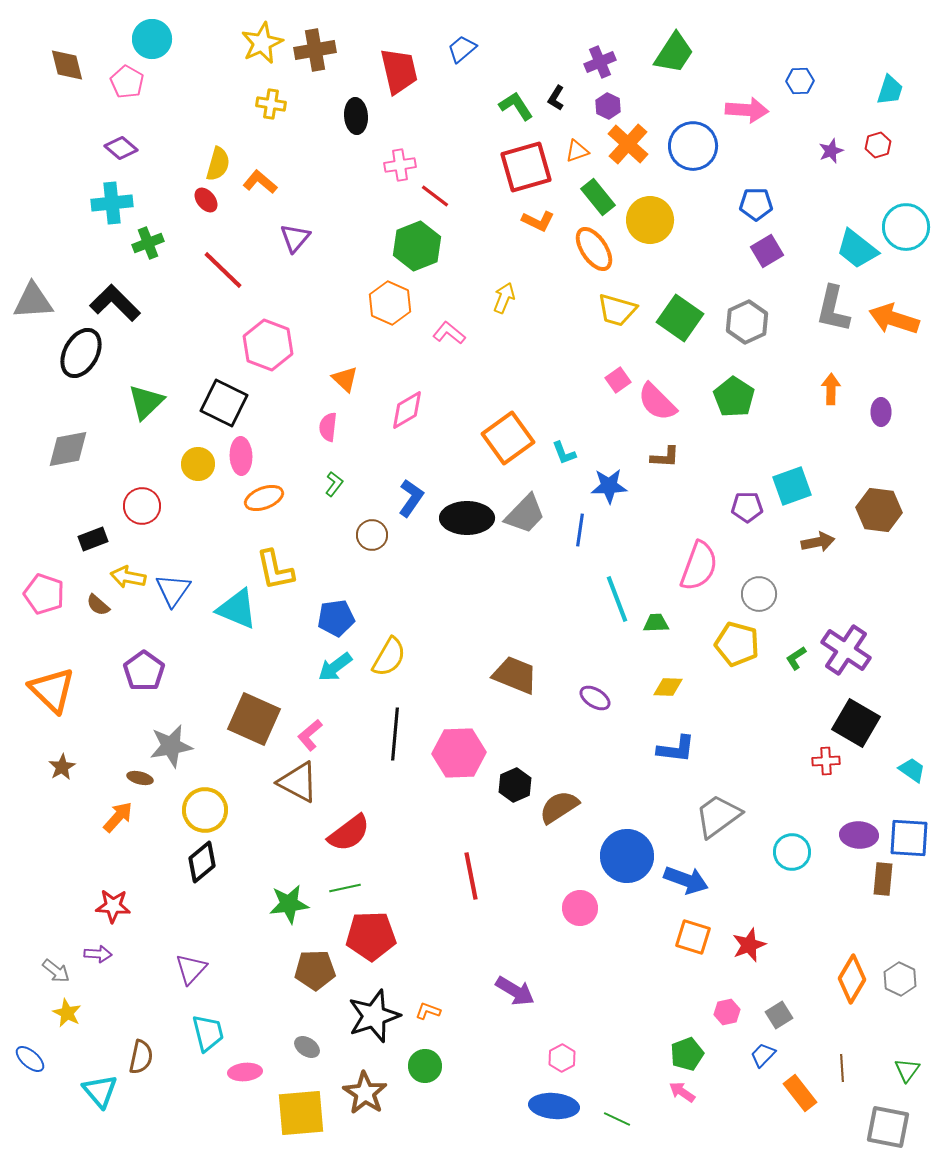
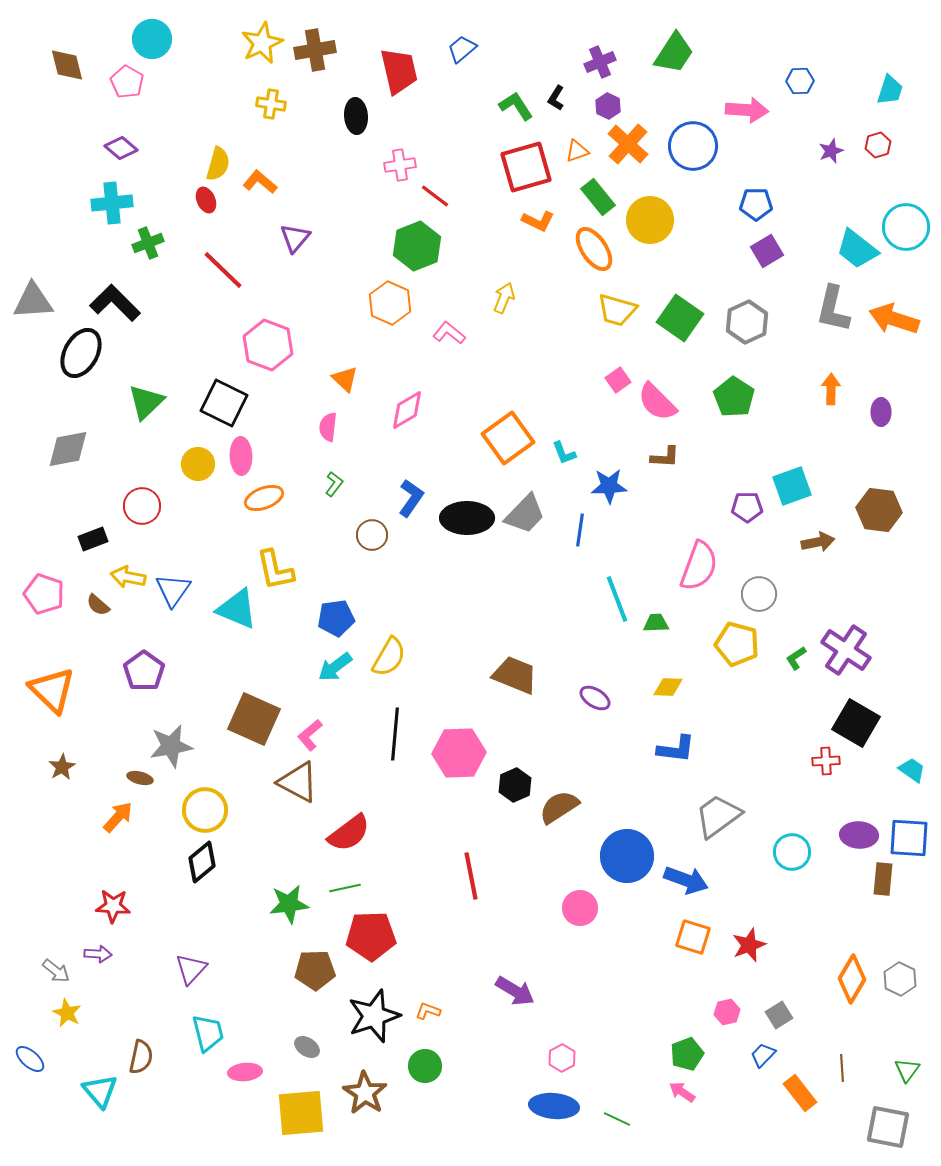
red ellipse at (206, 200): rotated 15 degrees clockwise
